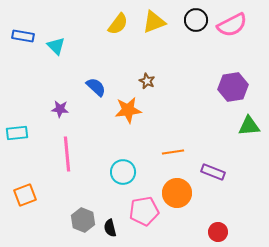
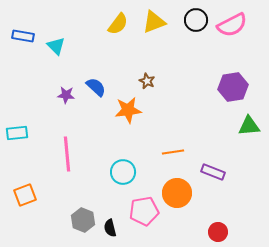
purple star: moved 6 px right, 14 px up
